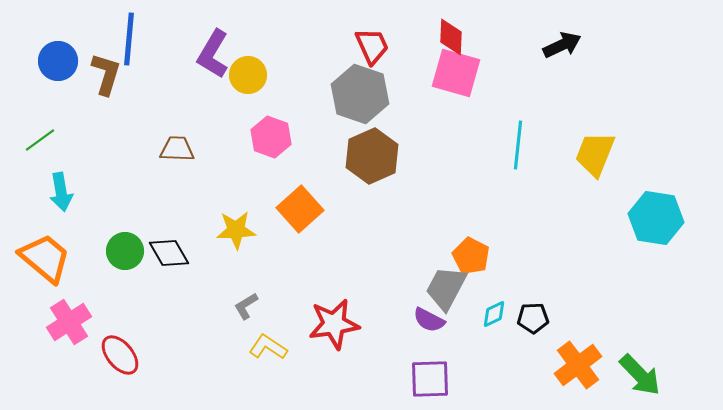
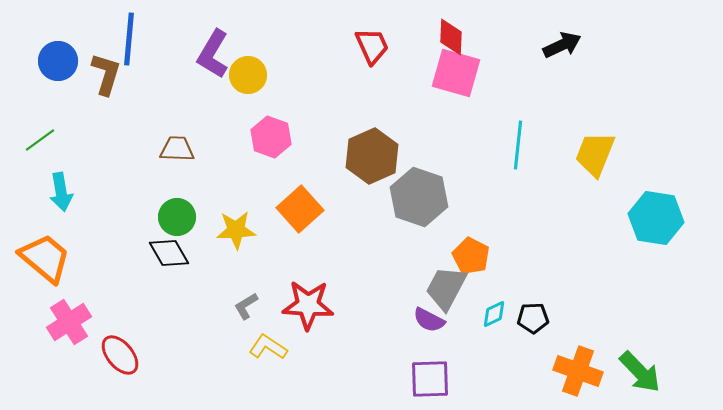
gray hexagon: moved 59 px right, 103 px down
green circle: moved 52 px right, 34 px up
red star: moved 26 px left, 19 px up; rotated 12 degrees clockwise
orange cross: moved 6 px down; rotated 33 degrees counterclockwise
green arrow: moved 3 px up
